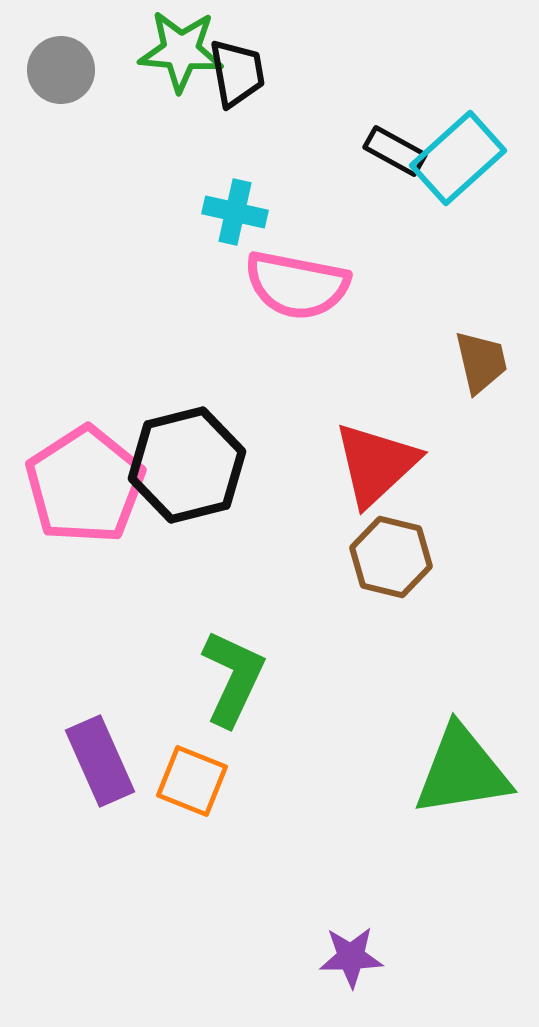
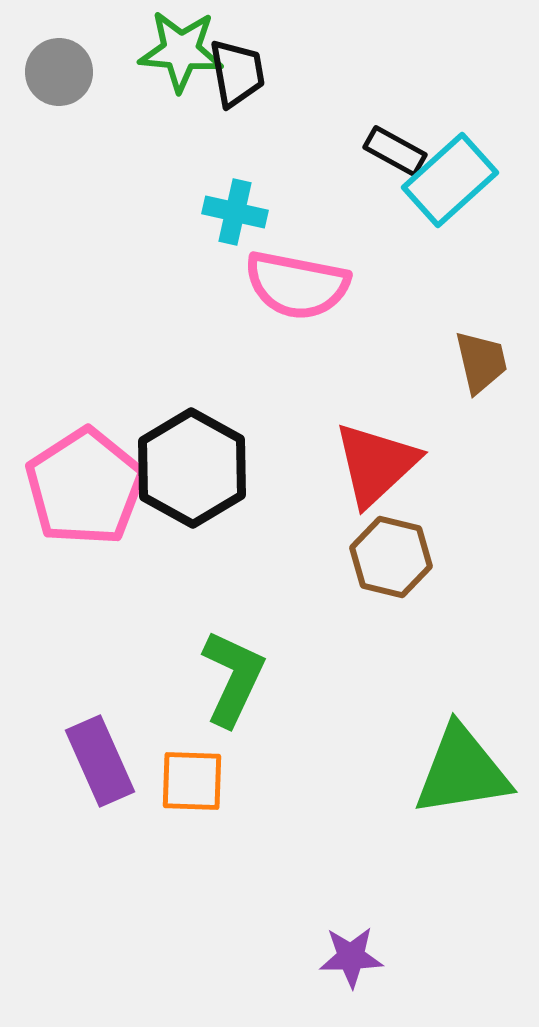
gray circle: moved 2 px left, 2 px down
cyan rectangle: moved 8 px left, 22 px down
black hexagon: moved 5 px right, 3 px down; rotated 17 degrees counterclockwise
pink pentagon: moved 2 px down
orange square: rotated 20 degrees counterclockwise
